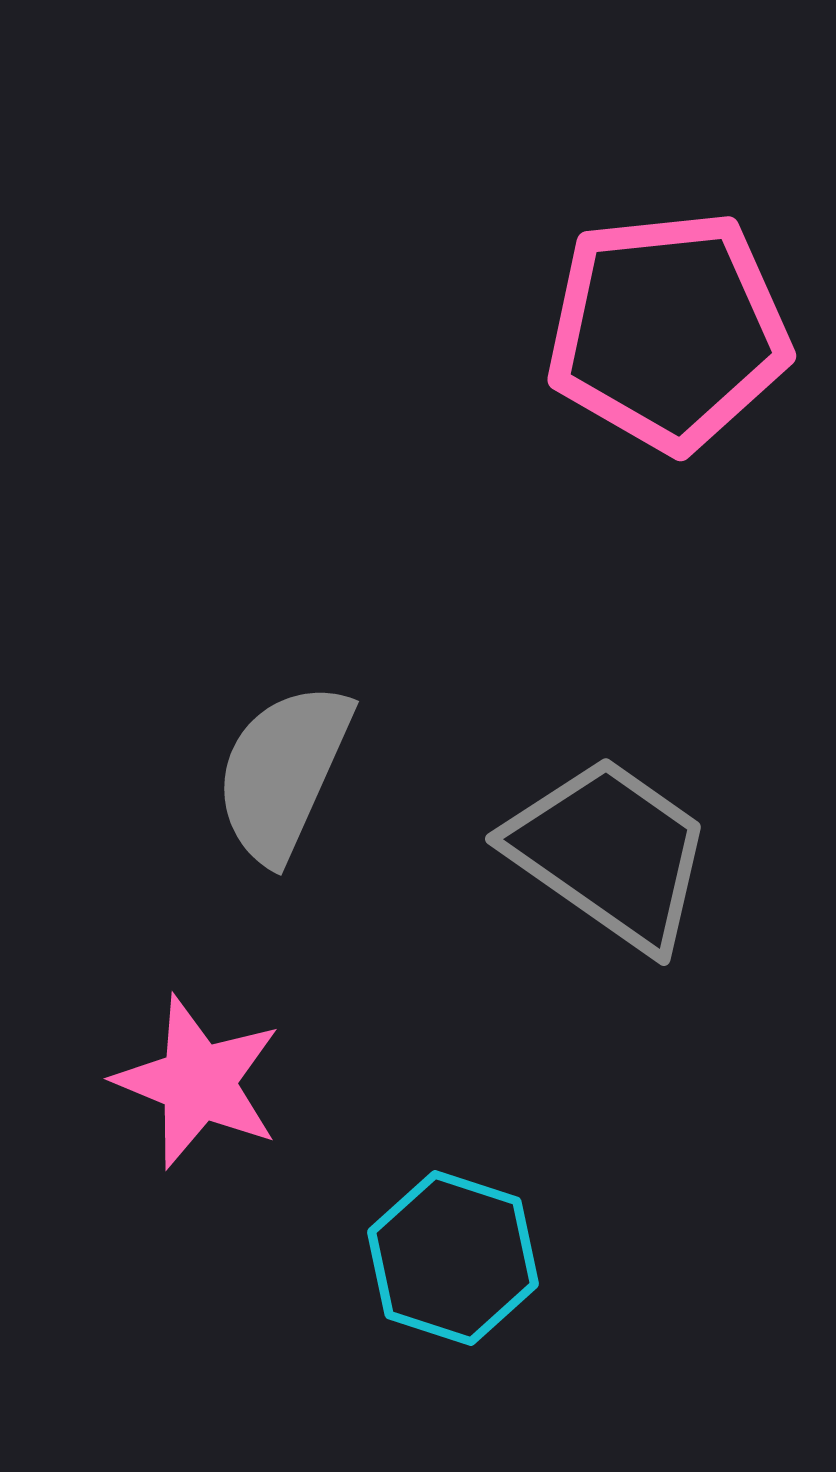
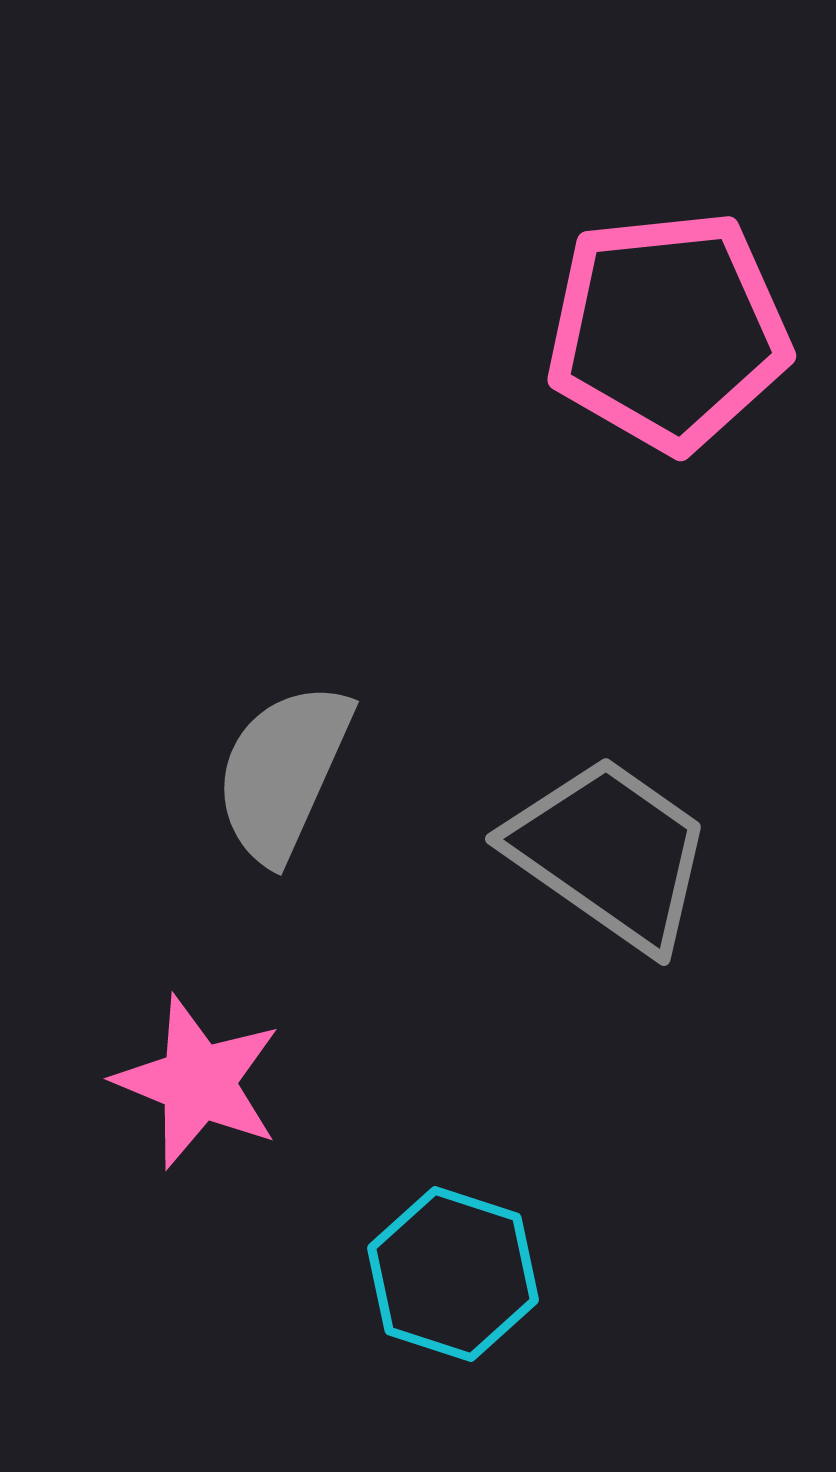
cyan hexagon: moved 16 px down
